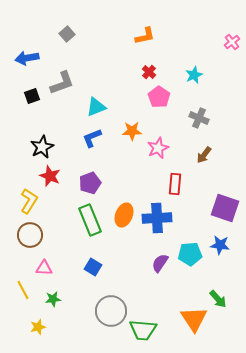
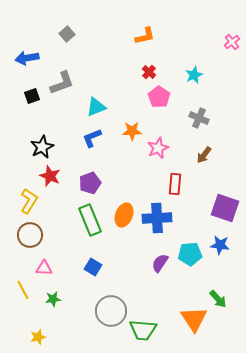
yellow star: moved 10 px down
